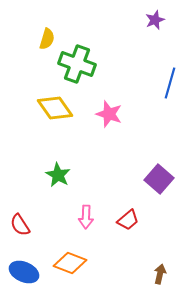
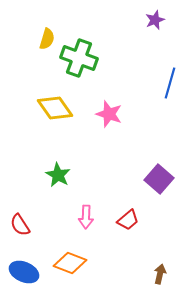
green cross: moved 2 px right, 6 px up
